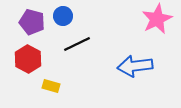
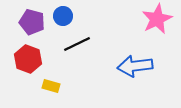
red hexagon: rotated 8 degrees counterclockwise
